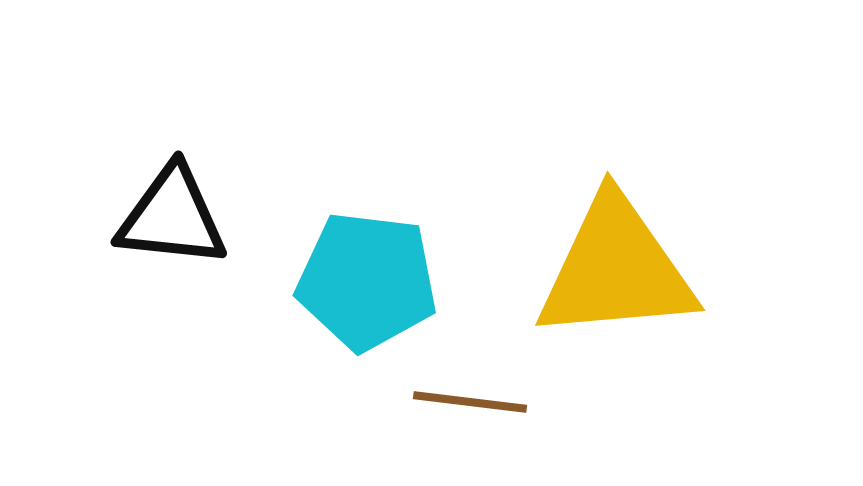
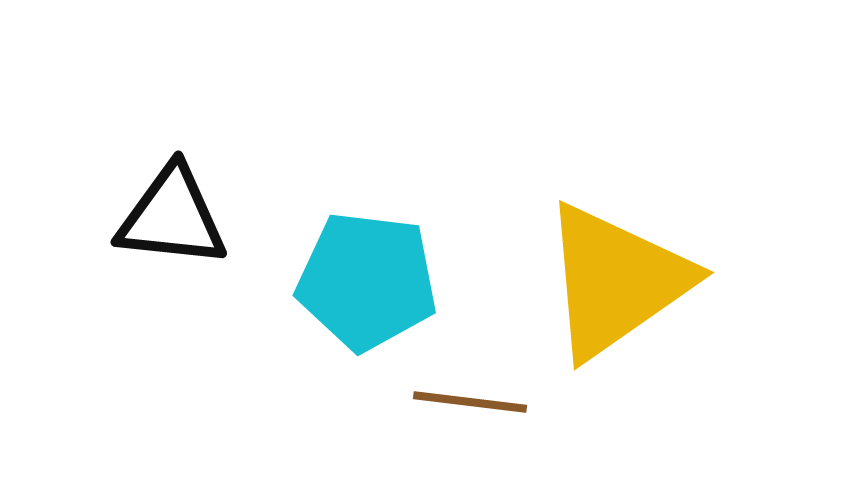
yellow triangle: moved 12 px down; rotated 30 degrees counterclockwise
